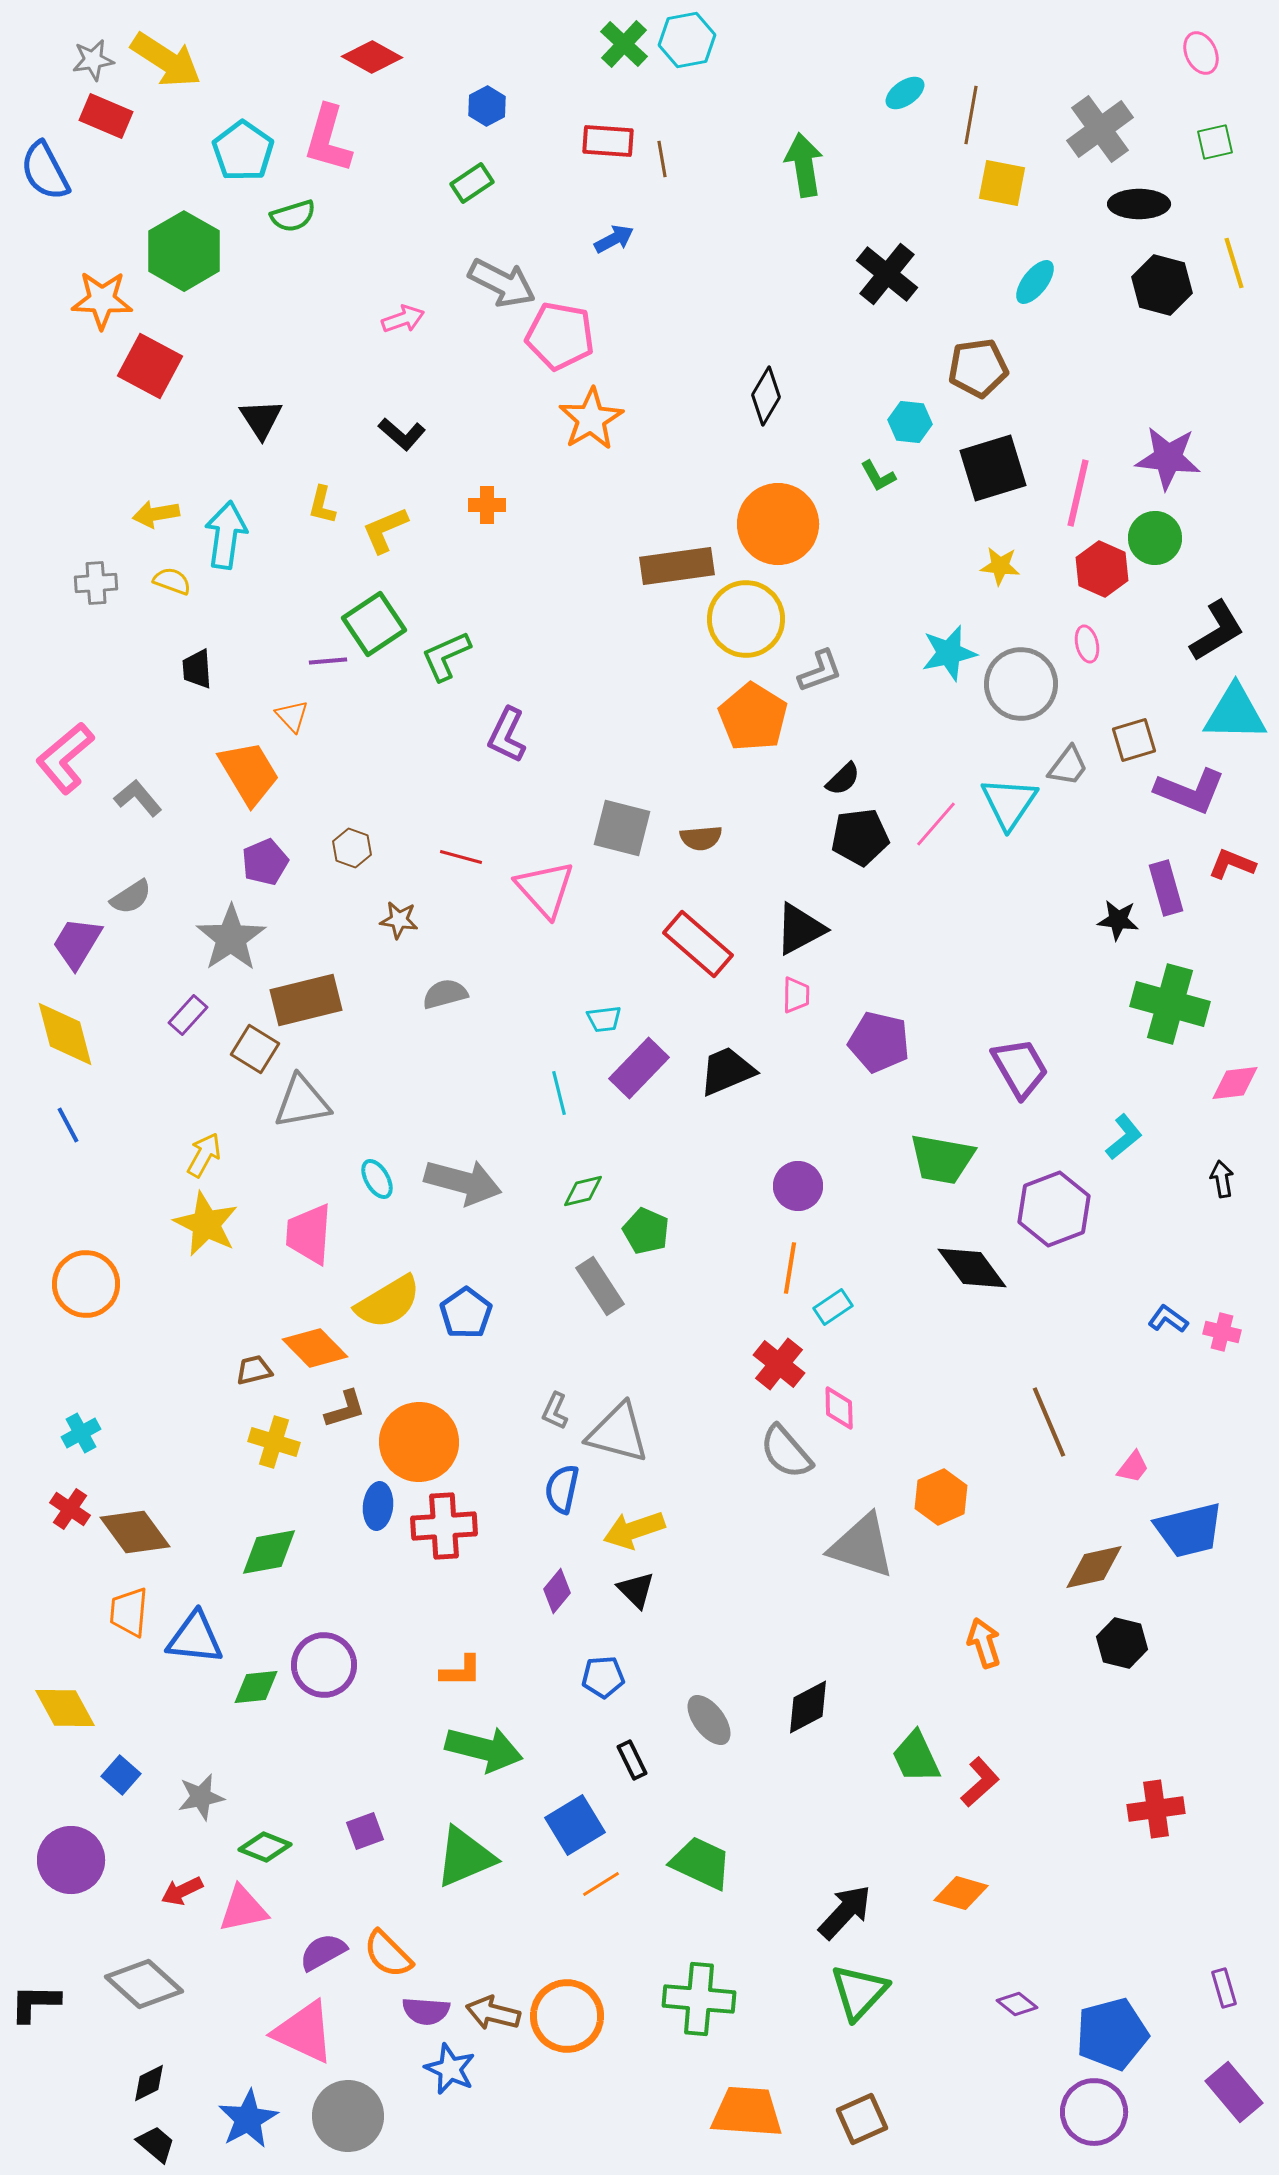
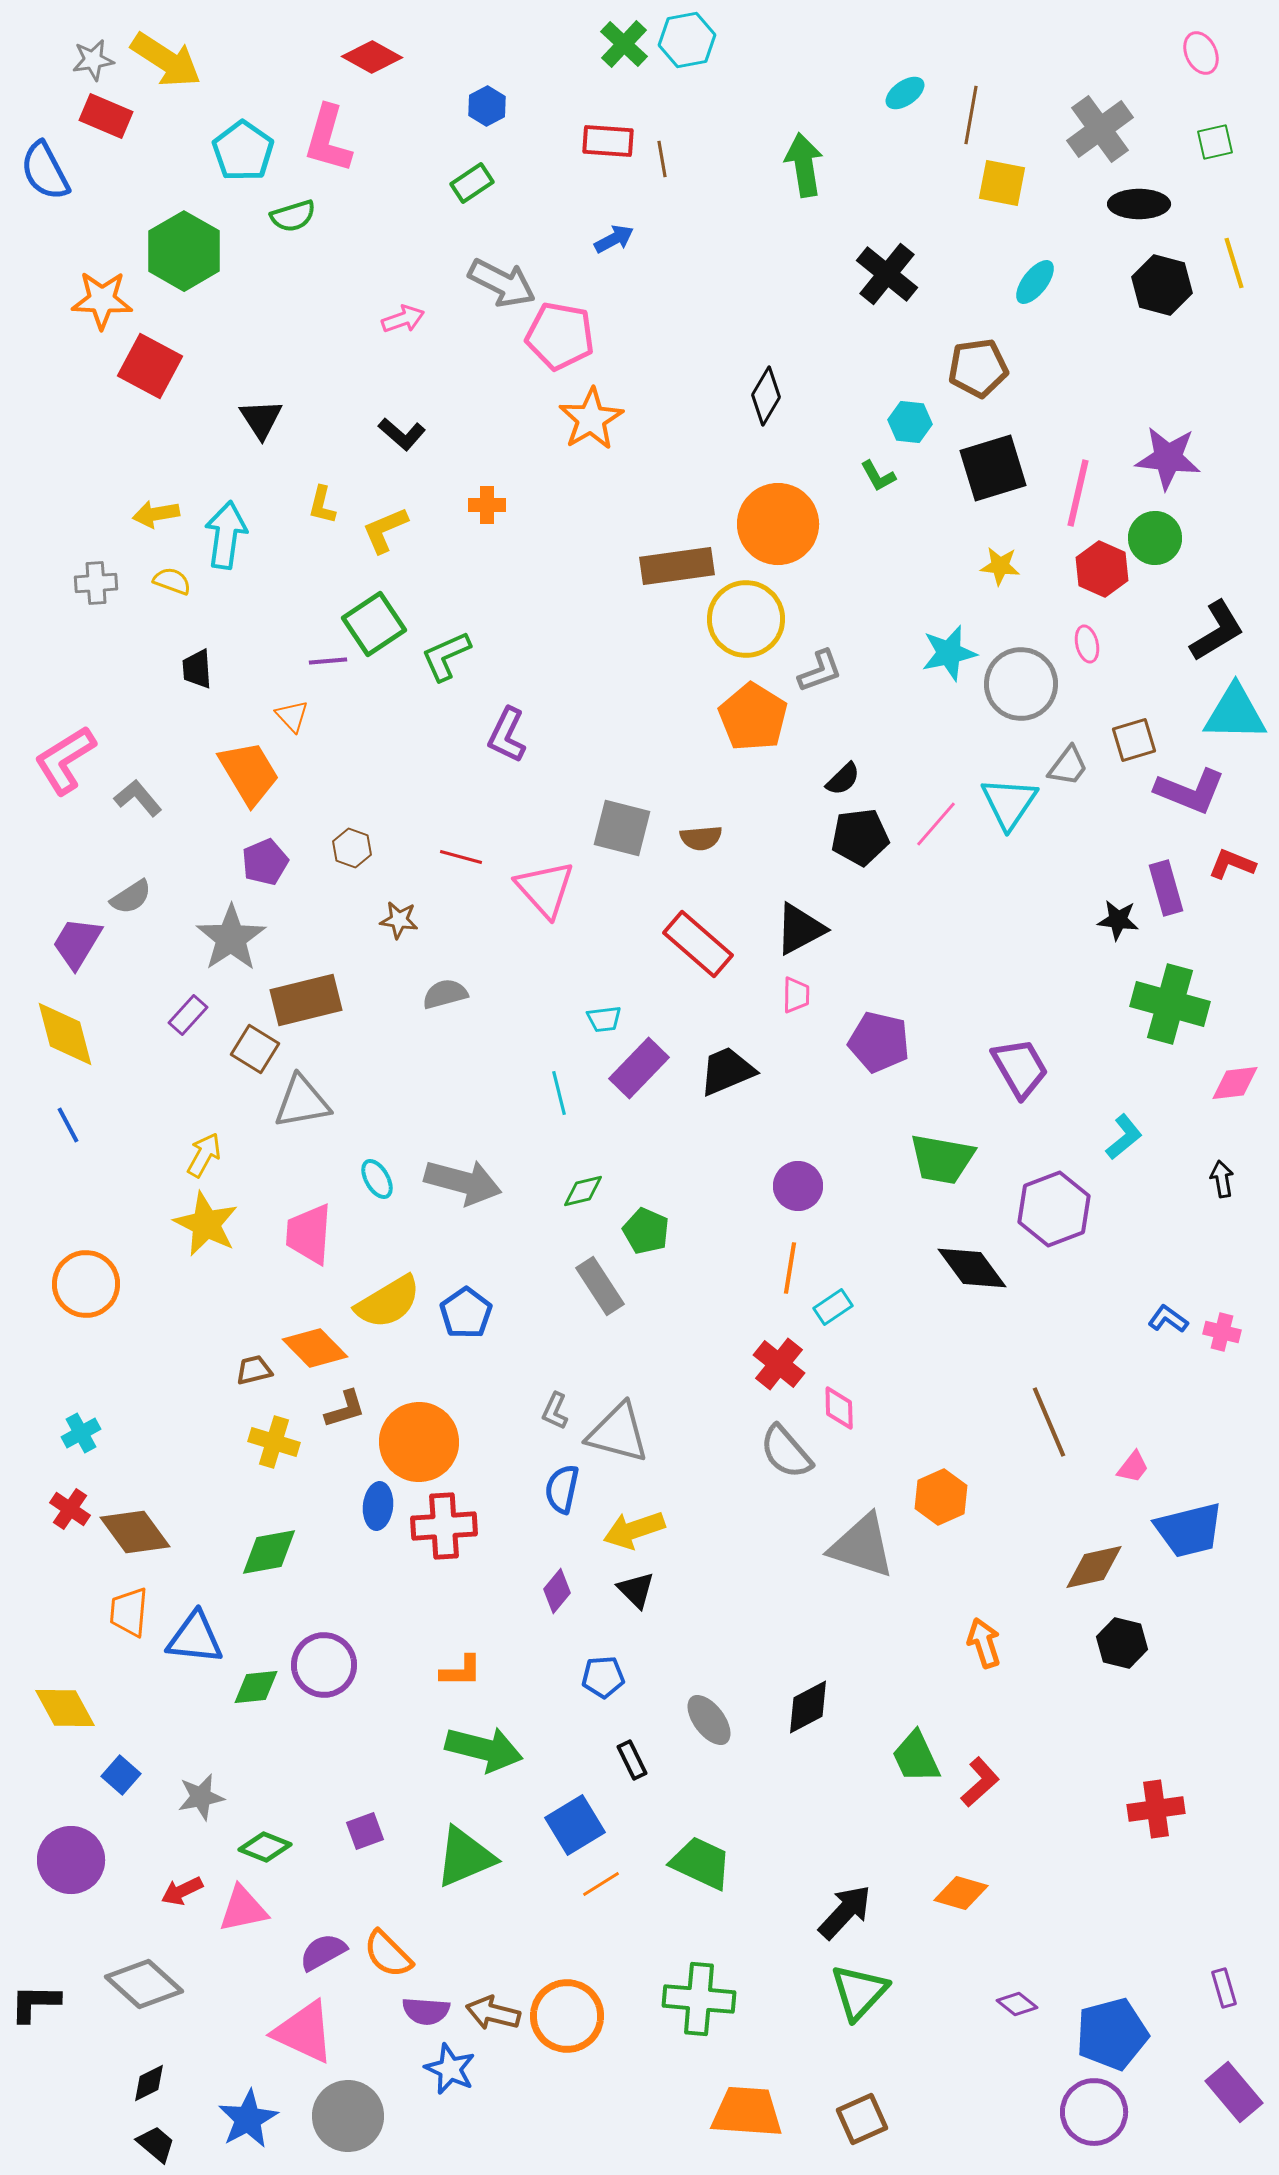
pink L-shape at (65, 758): moved 2 px down; rotated 8 degrees clockwise
